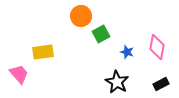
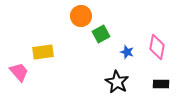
pink trapezoid: moved 2 px up
black rectangle: rotated 28 degrees clockwise
